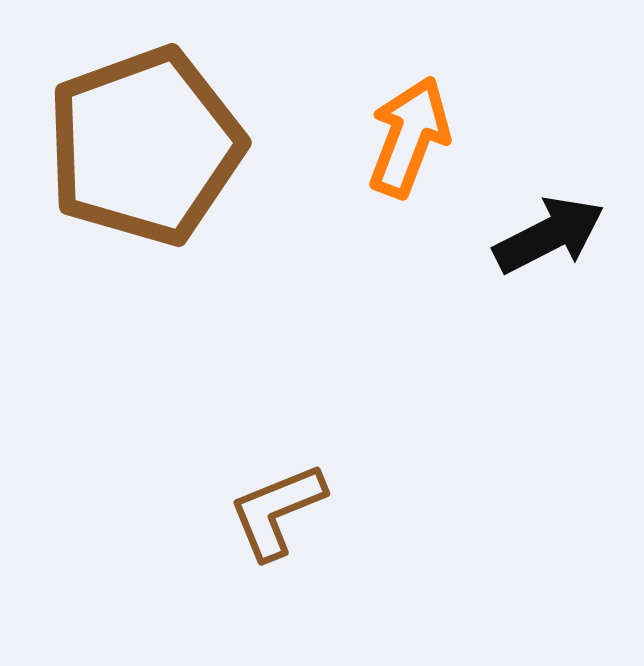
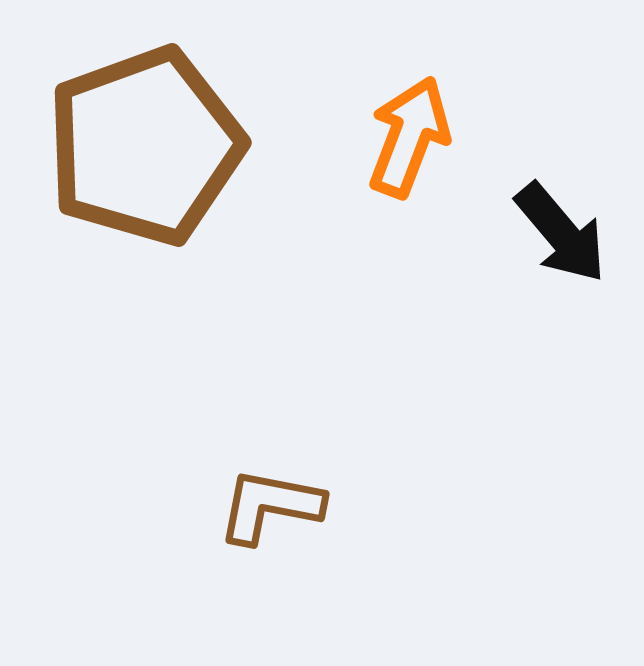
black arrow: moved 12 px right, 2 px up; rotated 77 degrees clockwise
brown L-shape: moved 7 px left, 5 px up; rotated 33 degrees clockwise
